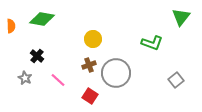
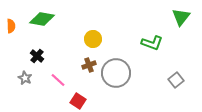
red square: moved 12 px left, 5 px down
